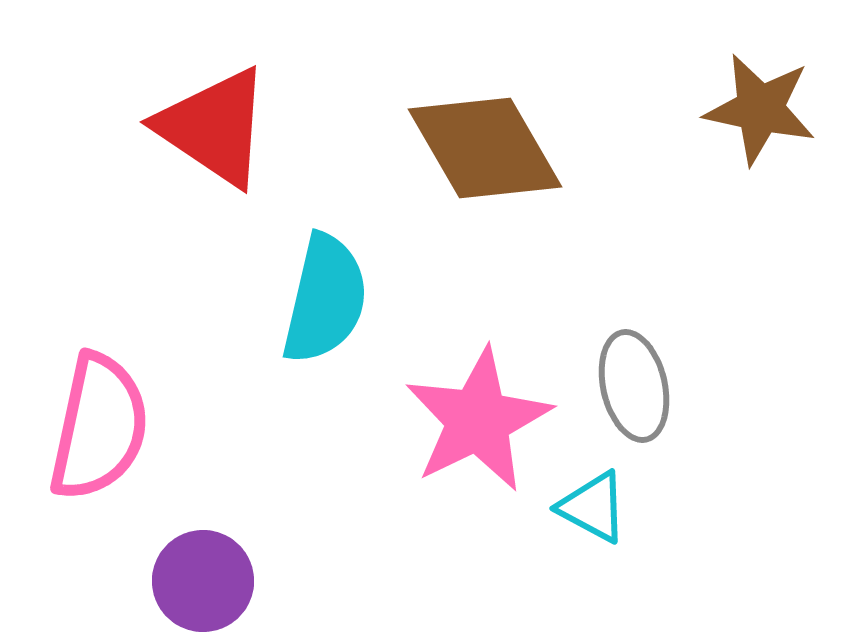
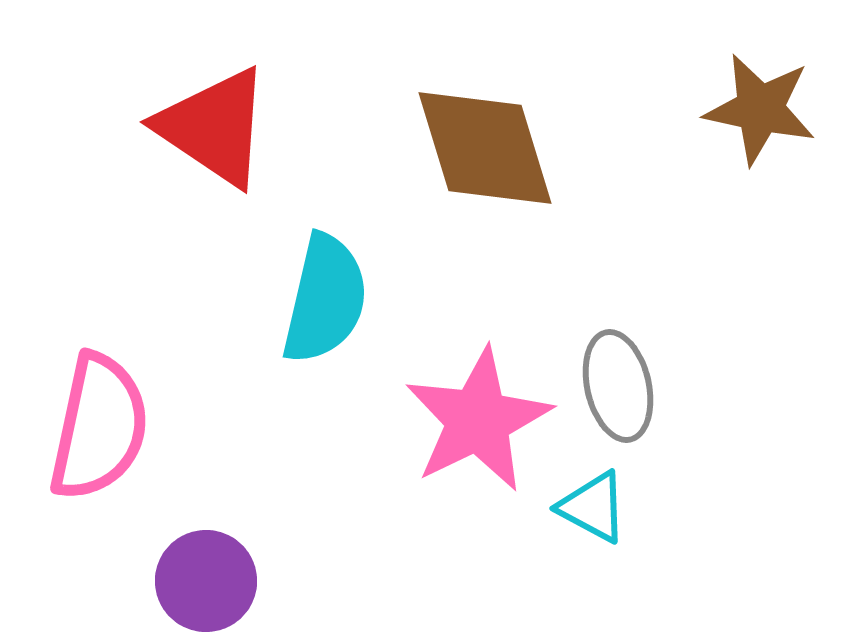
brown diamond: rotated 13 degrees clockwise
gray ellipse: moved 16 px left
purple circle: moved 3 px right
